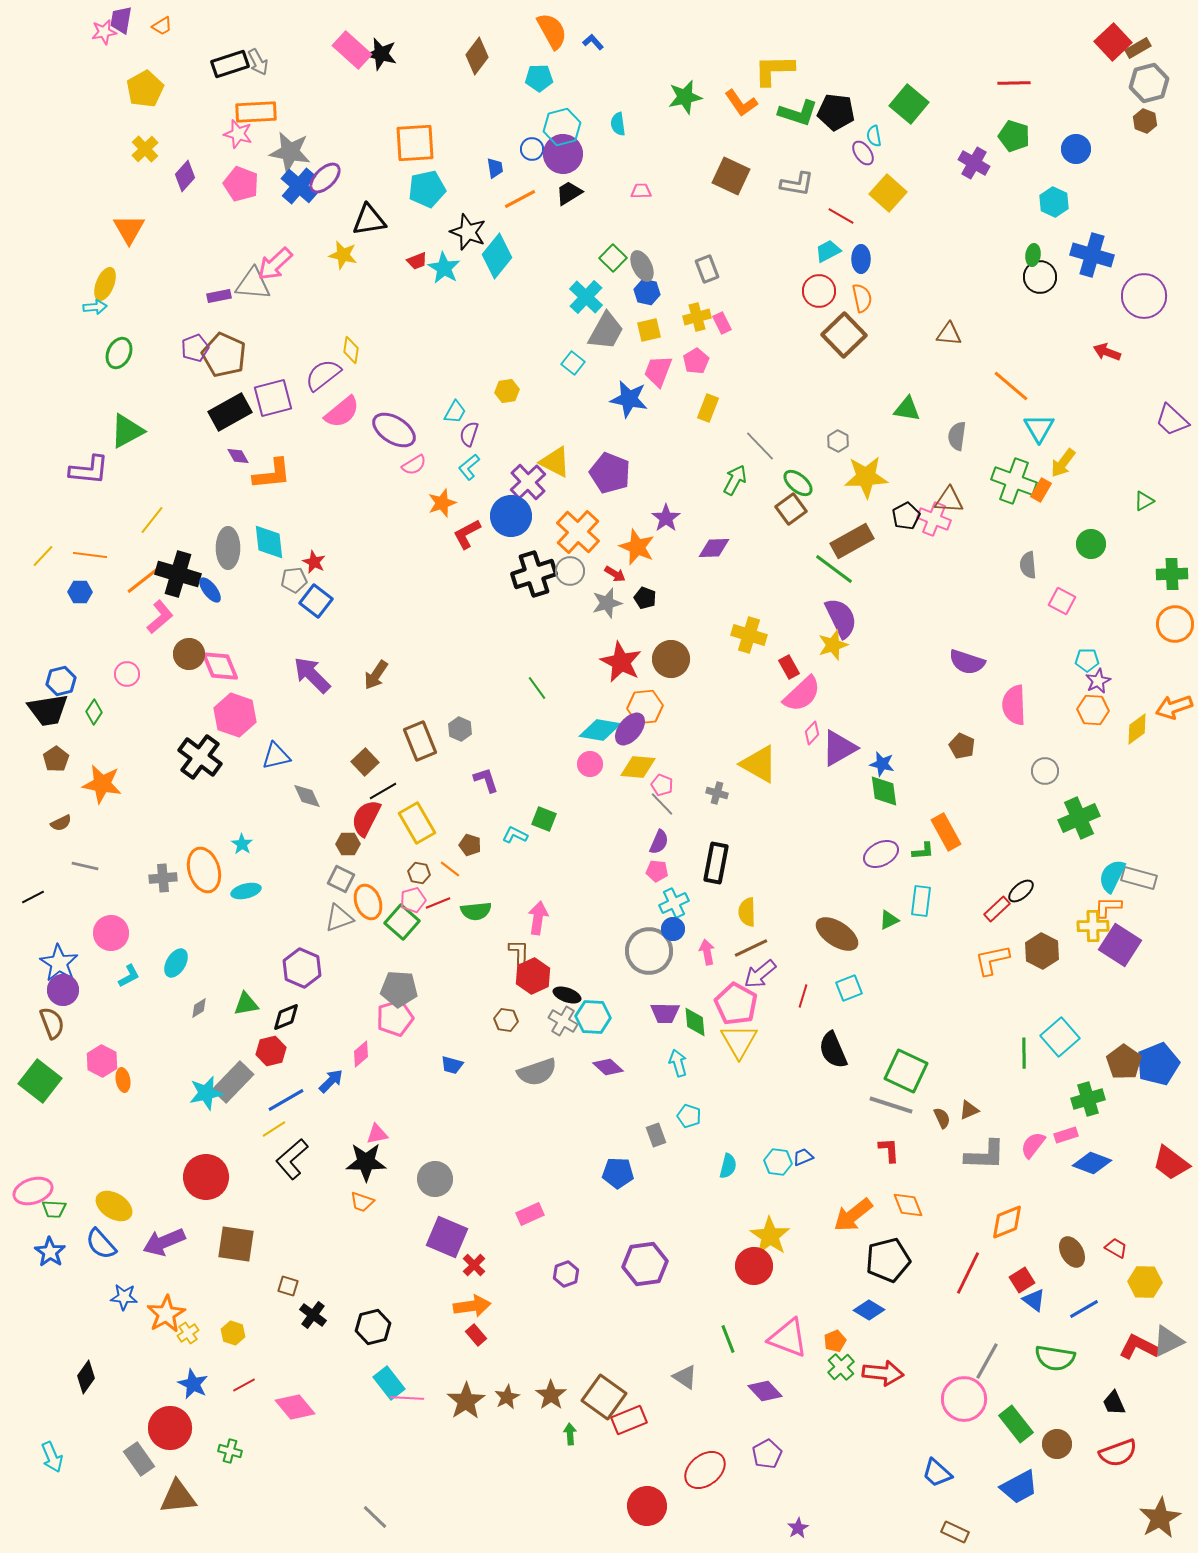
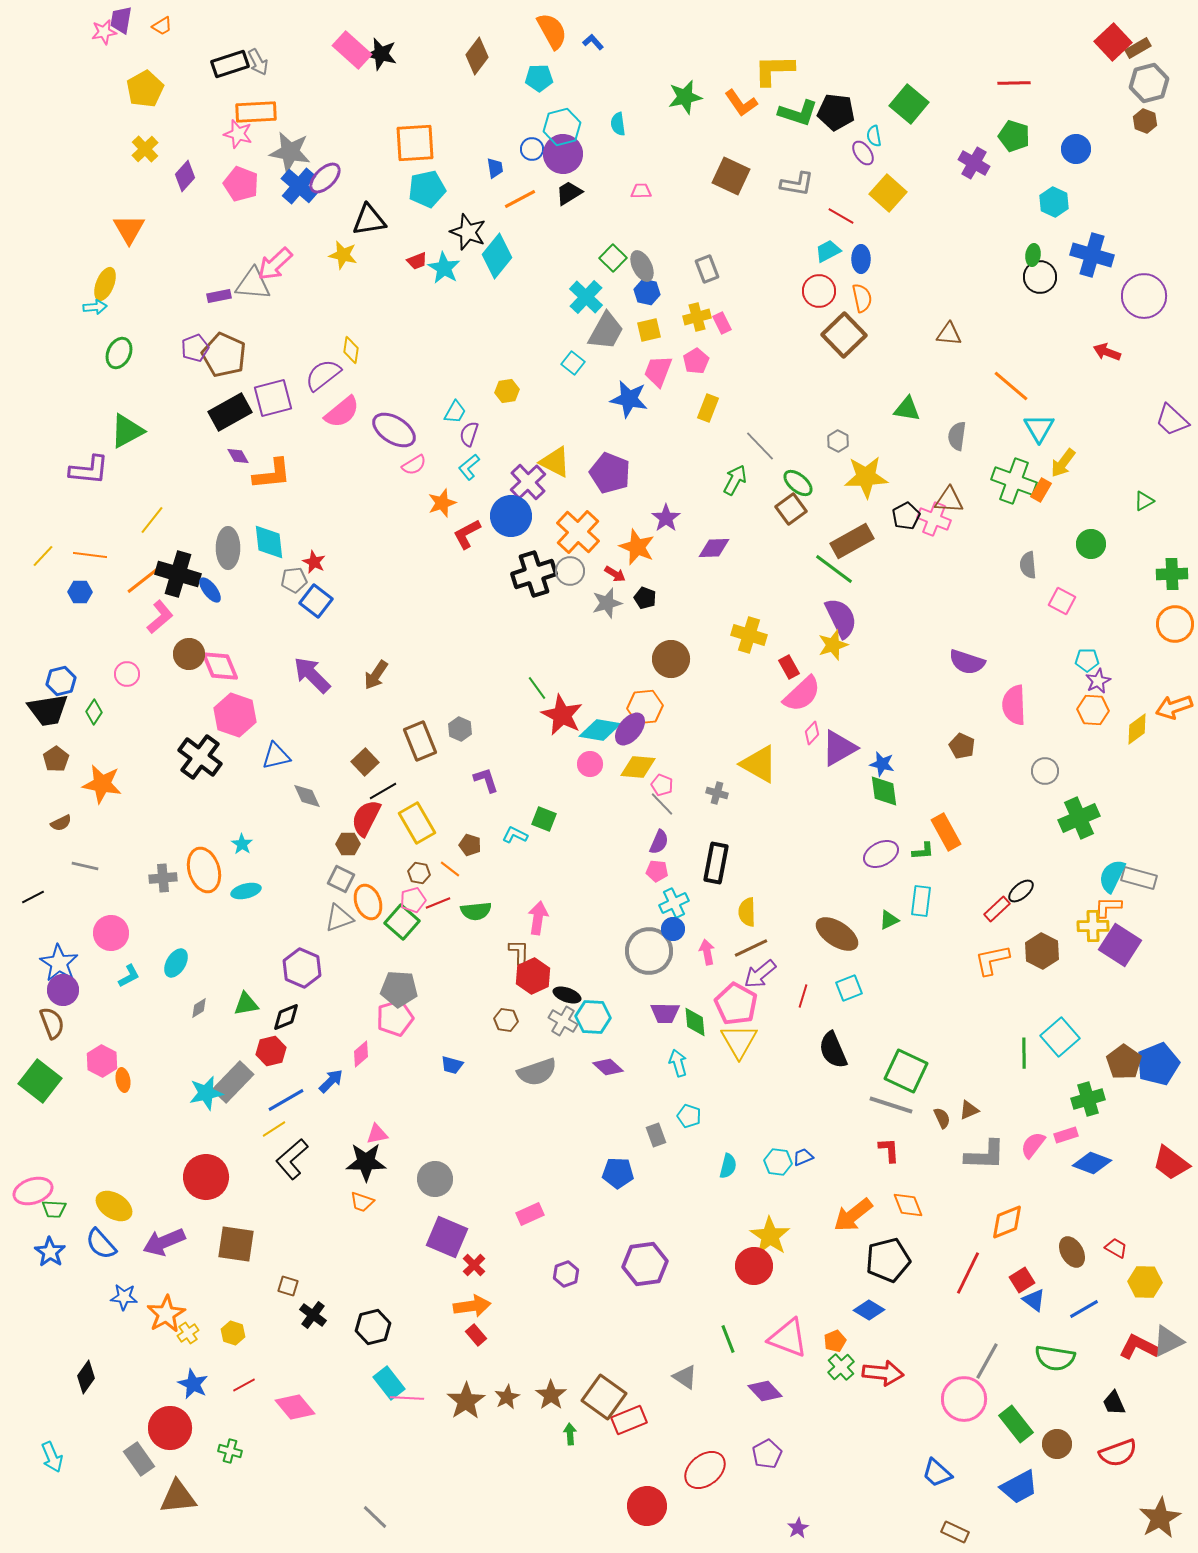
red star at (621, 662): moved 59 px left, 53 px down
